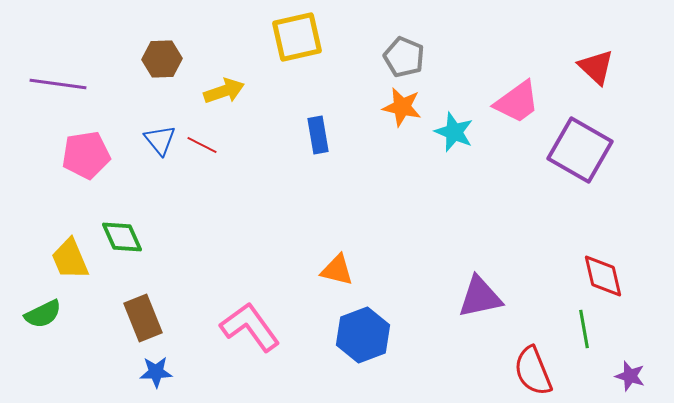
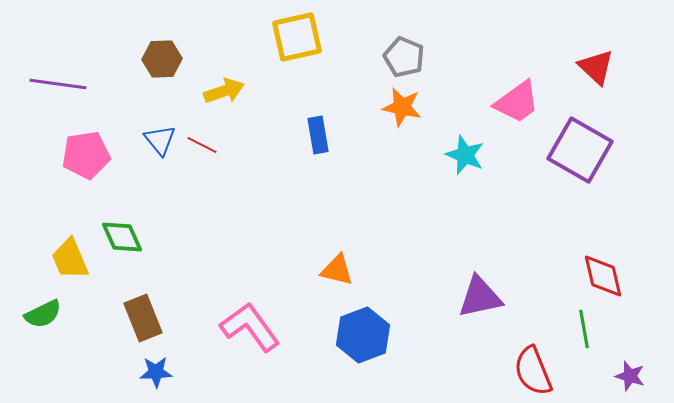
cyan star: moved 11 px right, 23 px down
